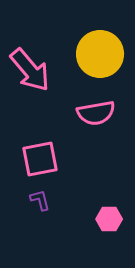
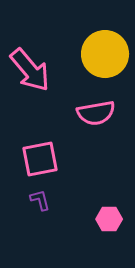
yellow circle: moved 5 px right
